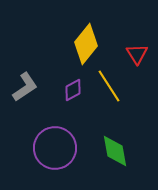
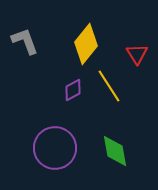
gray L-shape: moved 46 px up; rotated 76 degrees counterclockwise
